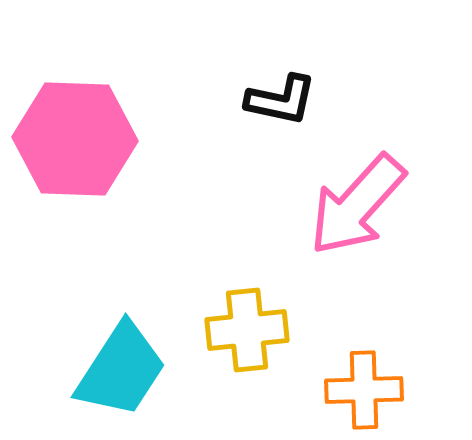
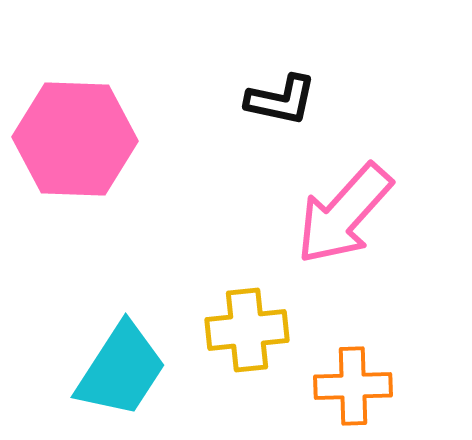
pink arrow: moved 13 px left, 9 px down
orange cross: moved 11 px left, 4 px up
